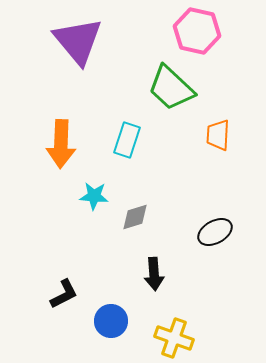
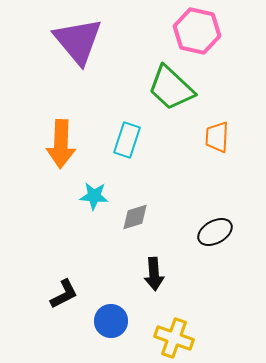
orange trapezoid: moved 1 px left, 2 px down
